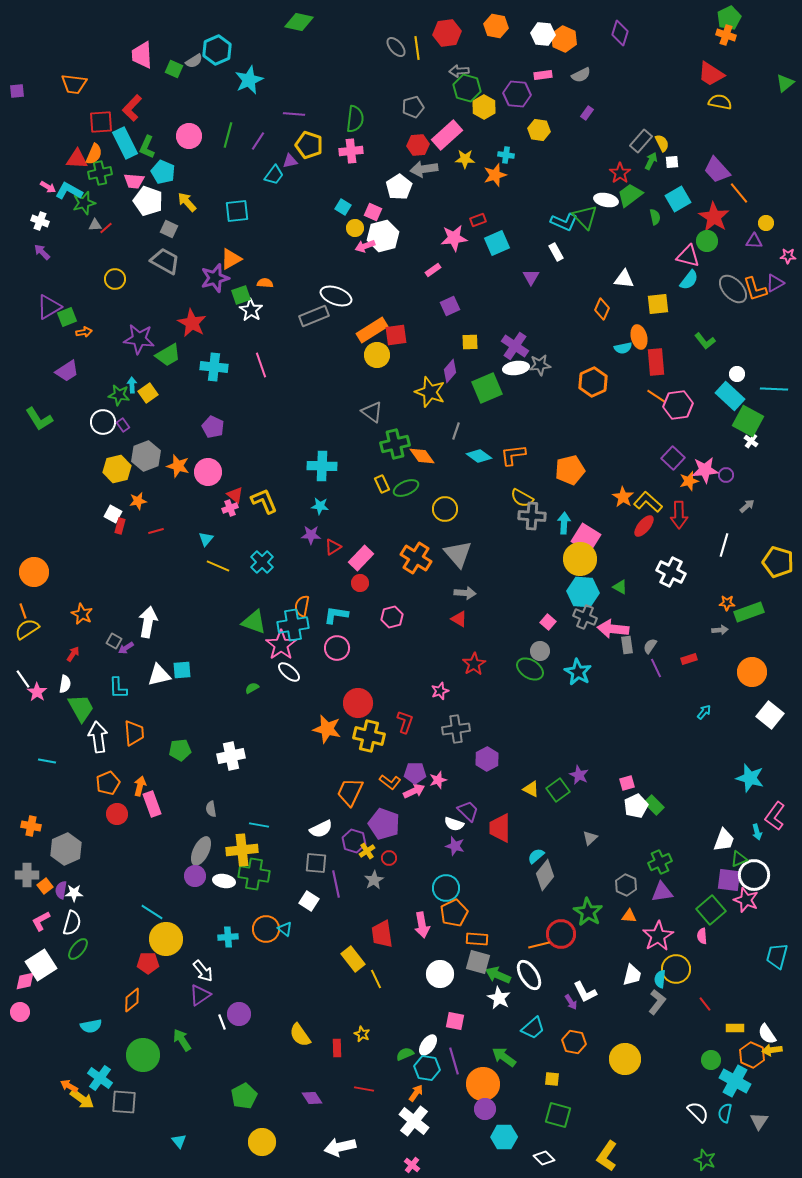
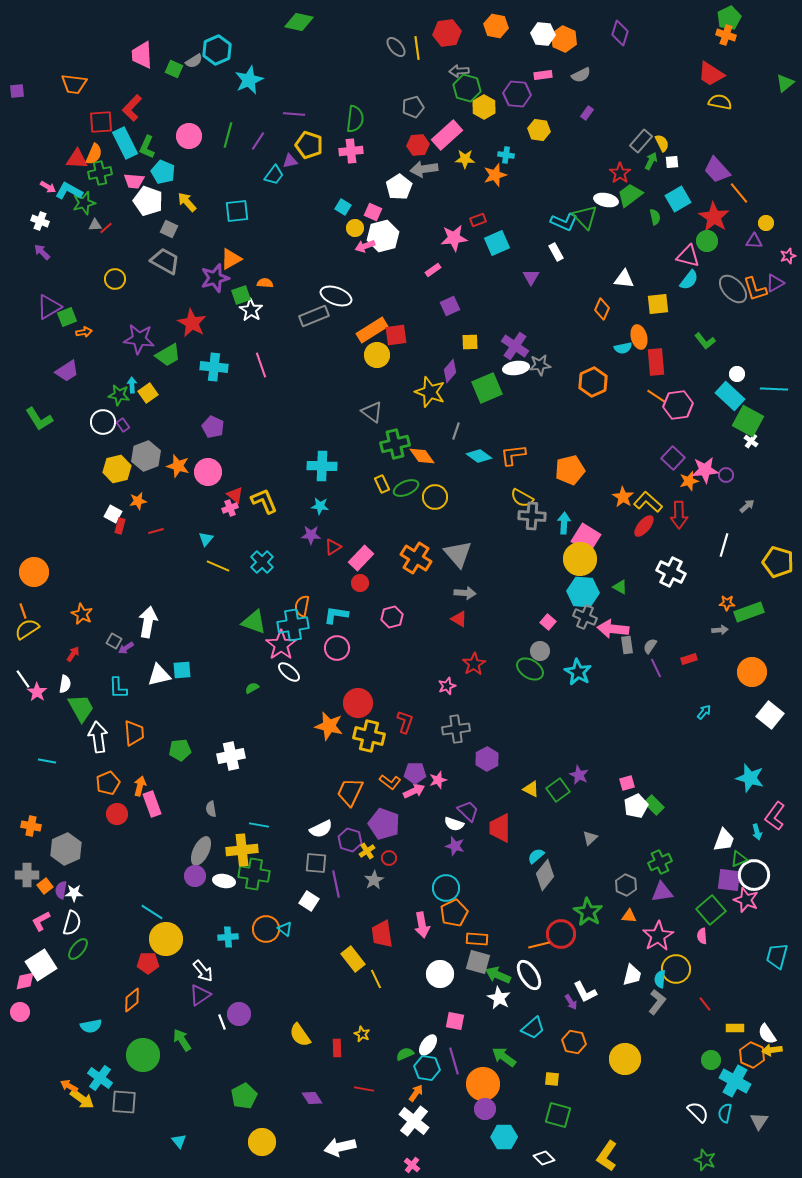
pink star at (788, 256): rotated 21 degrees counterclockwise
yellow circle at (445, 509): moved 10 px left, 12 px up
pink star at (440, 691): moved 7 px right, 5 px up
orange star at (327, 729): moved 2 px right, 3 px up
purple hexagon at (354, 841): moved 4 px left, 1 px up
